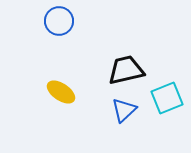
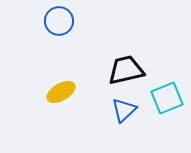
yellow ellipse: rotated 64 degrees counterclockwise
